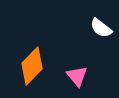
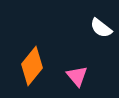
orange diamond: rotated 6 degrees counterclockwise
